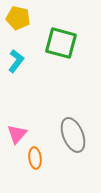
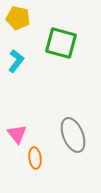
pink triangle: rotated 20 degrees counterclockwise
